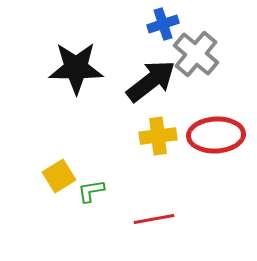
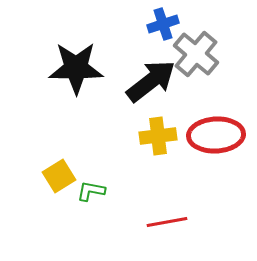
green L-shape: rotated 20 degrees clockwise
red line: moved 13 px right, 3 px down
